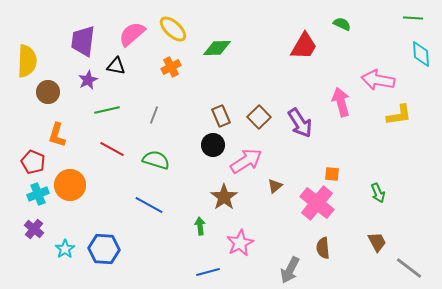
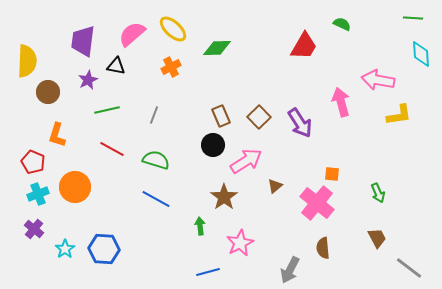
orange circle at (70, 185): moved 5 px right, 2 px down
blue line at (149, 205): moved 7 px right, 6 px up
brown trapezoid at (377, 242): moved 4 px up
